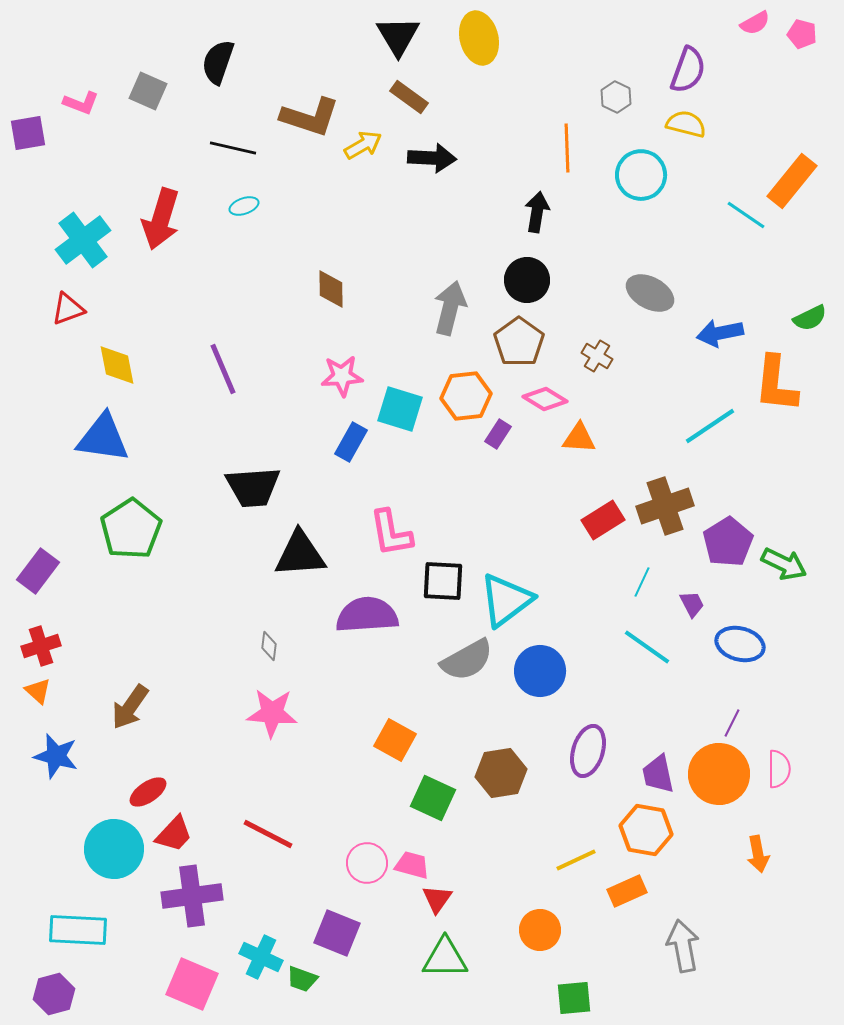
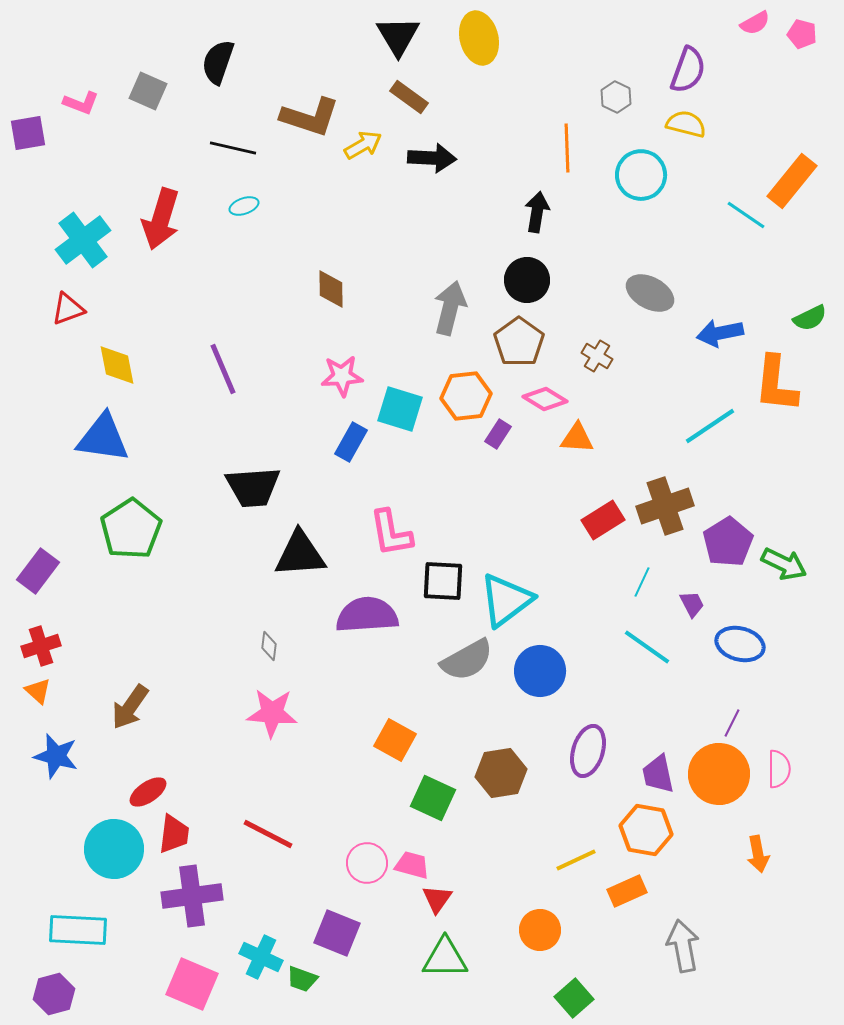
orange triangle at (579, 438): moved 2 px left
red trapezoid at (174, 834): rotated 36 degrees counterclockwise
green square at (574, 998): rotated 36 degrees counterclockwise
